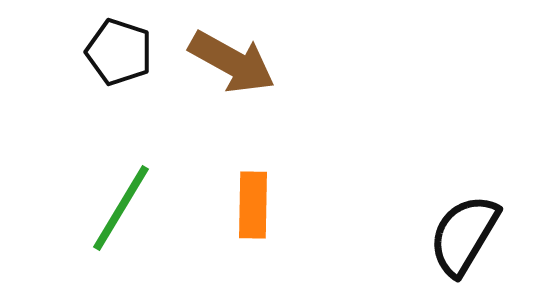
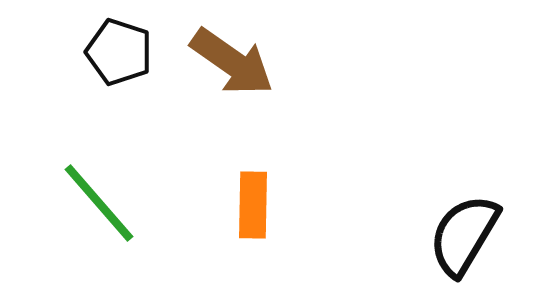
brown arrow: rotated 6 degrees clockwise
green line: moved 22 px left, 5 px up; rotated 72 degrees counterclockwise
